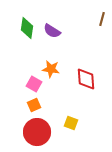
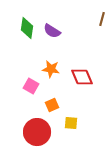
red diamond: moved 4 px left, 2 px up; rotated 20 degrees counterclockwise
pink square: moved 3 px left, 2 px down
orange square: moved 18 px right
yellow square: rotated 16 degrees counterclockwise
